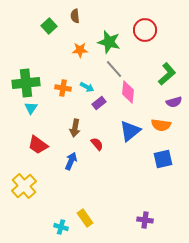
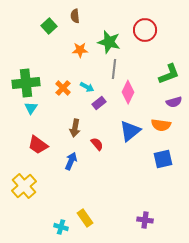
gray line: rotated 48 degrees clockwise
green L-shape: moved 2 px right; rotated 20 degrees clockwise
orange cross: rotated 35 degrees clockwise
pink diamond: rotated 20 degrees clockwise
